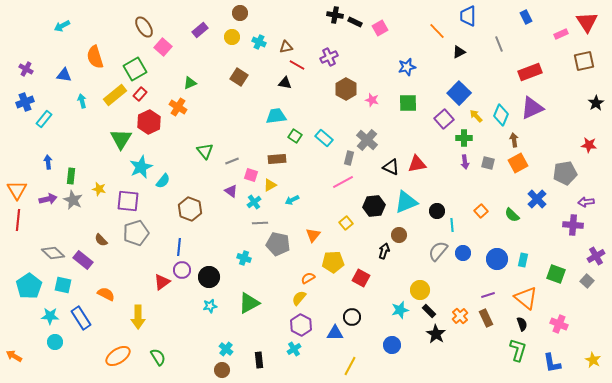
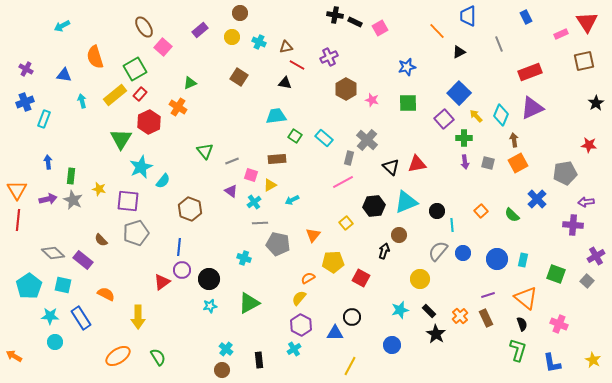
cyan rectangle at (44, 119): rotated 18 degrees counterclockwise
black triangle at (391, 167): rotated 18 degrees clockwise
black circle at (209, 277): moved 2 px down
yellow circle at (420, 290): moved 11 px up
